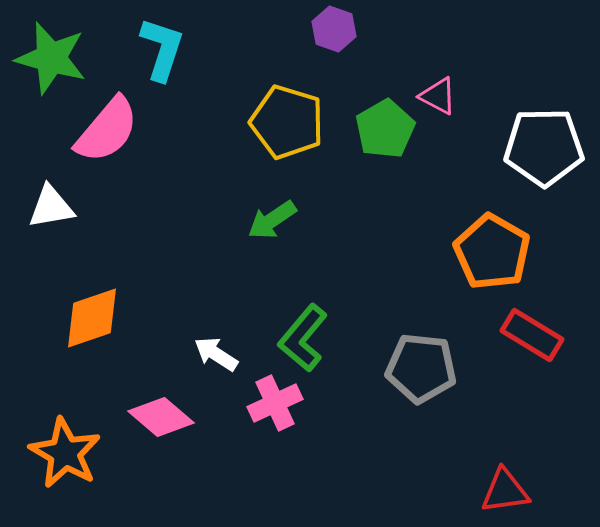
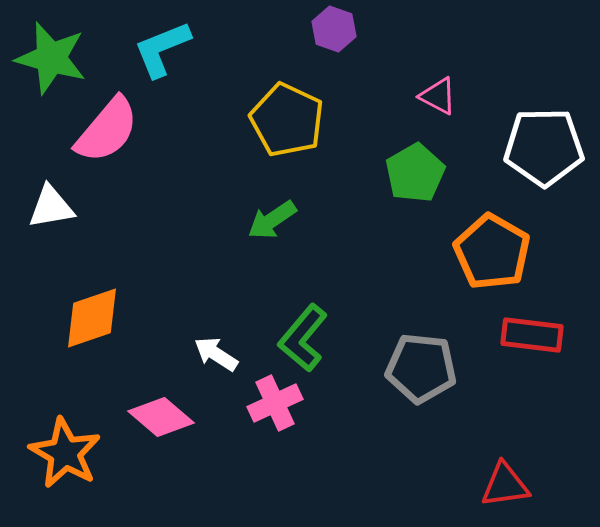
cyan L-shape: rotated 130 degrees counterclockwise
yellow pentagon: moved 2 px up; rotated 8 degrees clockwise
green pentagon: moved 30 px right, 44 px down
red rectangle: rotated 24 degrees counterclockwise
red triangle: moved 6 px up
